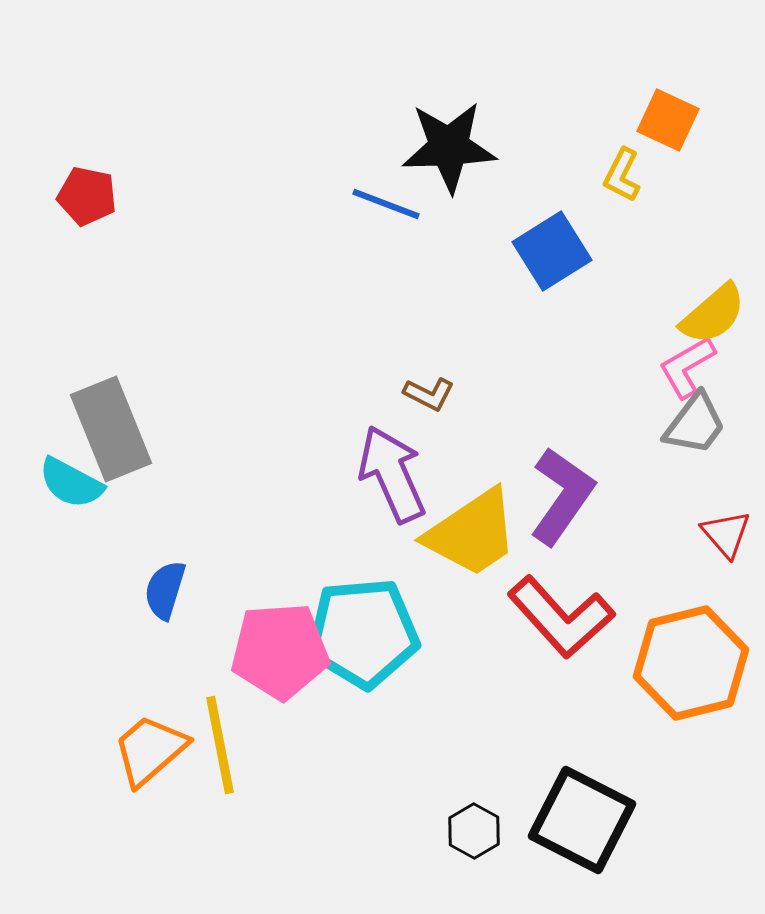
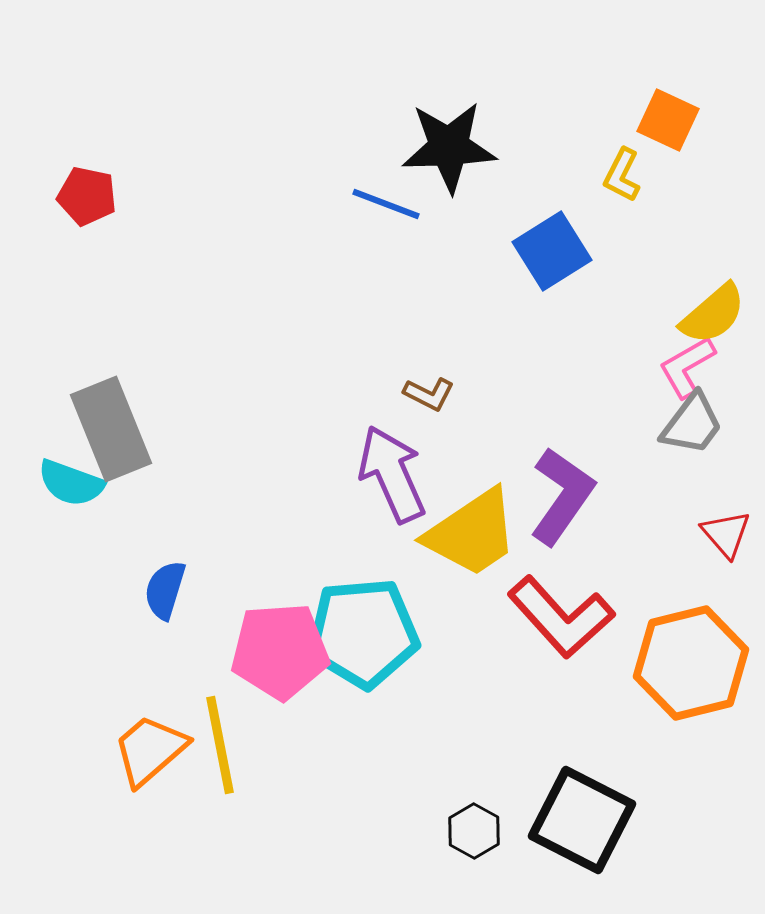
gray trapezoid: moved 3 px left
cyan semicircle: rotated 8 degrees counterclockwise
